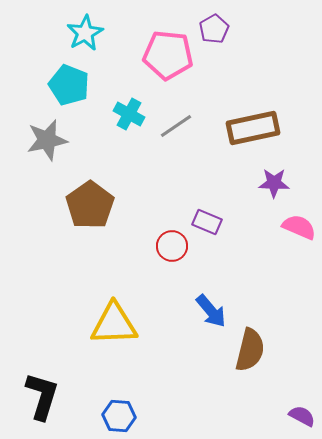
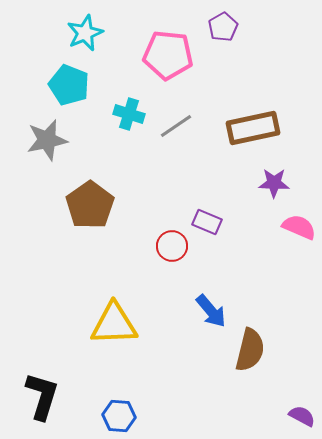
purple pentagon: moved 9 px right, 2 px up
cyan star: rotated 6 degrees clockwise
cyan cross: rotated 12 degrees counterclockwise
